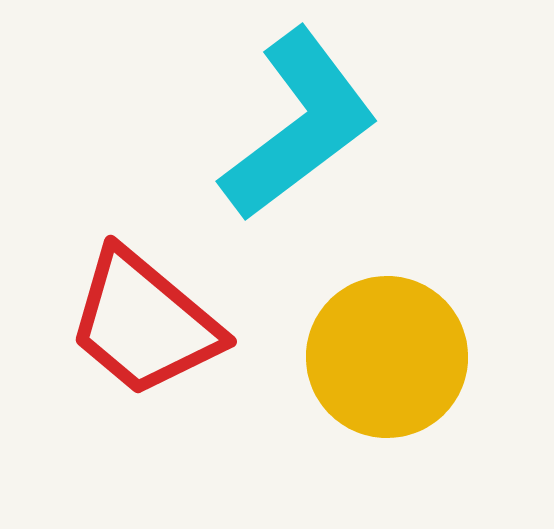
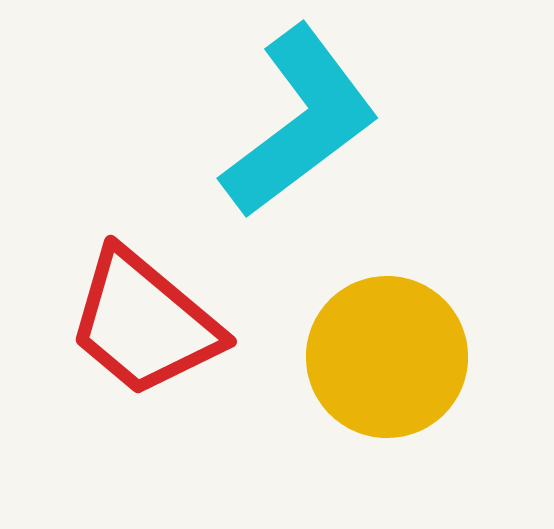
cyan L-shape: moved 1 px right, 3 px up
